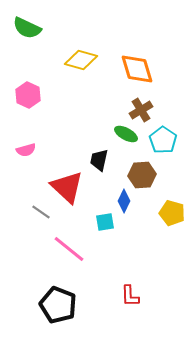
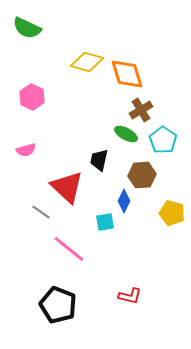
yellow diamond: moved 6 px right, 2 px down
orange diamond: moved 10 px left, 5 px down
pink hexagon: moved 4 px right, 2 px down
red L-shape: rotated 75 degrees counterclockwise
